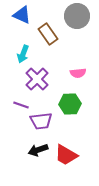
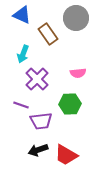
gray circle: moved 1 px left, 2 px down
